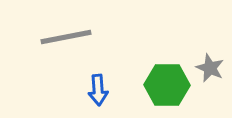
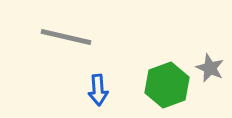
gray line: rotated 24 degrees clockwise
green hexagon: rotated 21 degrees counterclockwise
